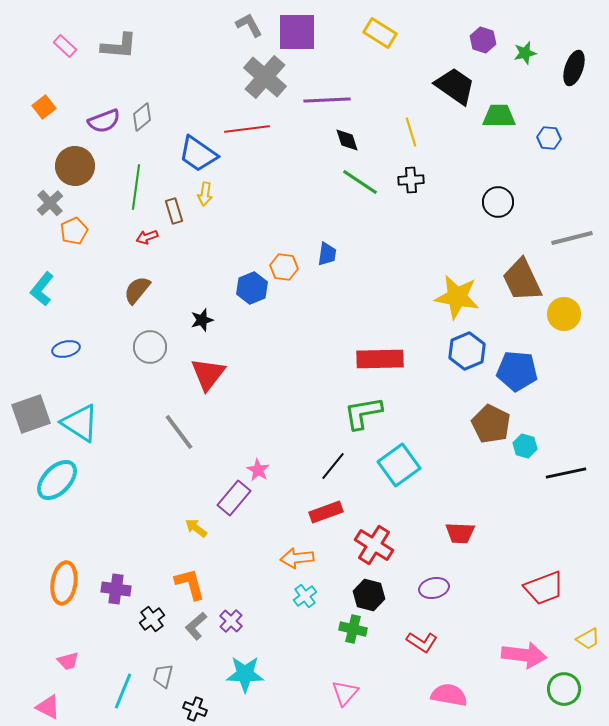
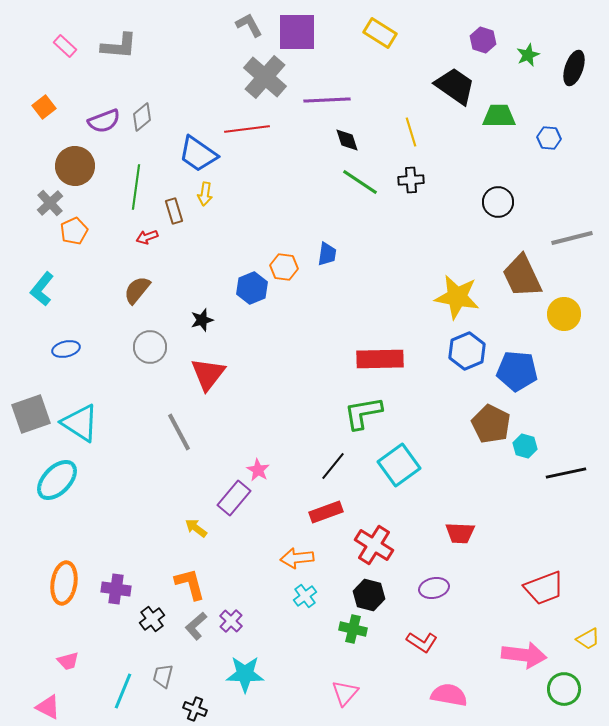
green star at (525, 53): moved 3 px right, 2 px down; rotated 10 degrees counterclockwise
brown trapezoid at (522, 280): moved 4 px up
gray line at (179, 432): rotated 9 degrees clockwise
